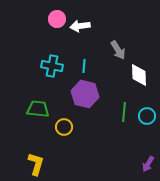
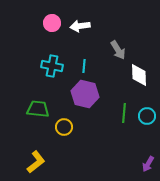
pink circle: moved 5 px left, 4 px down
green line: moved 1 px down
yellow L-shape: moved 2 px up; rotated 35 degrees clockwise
